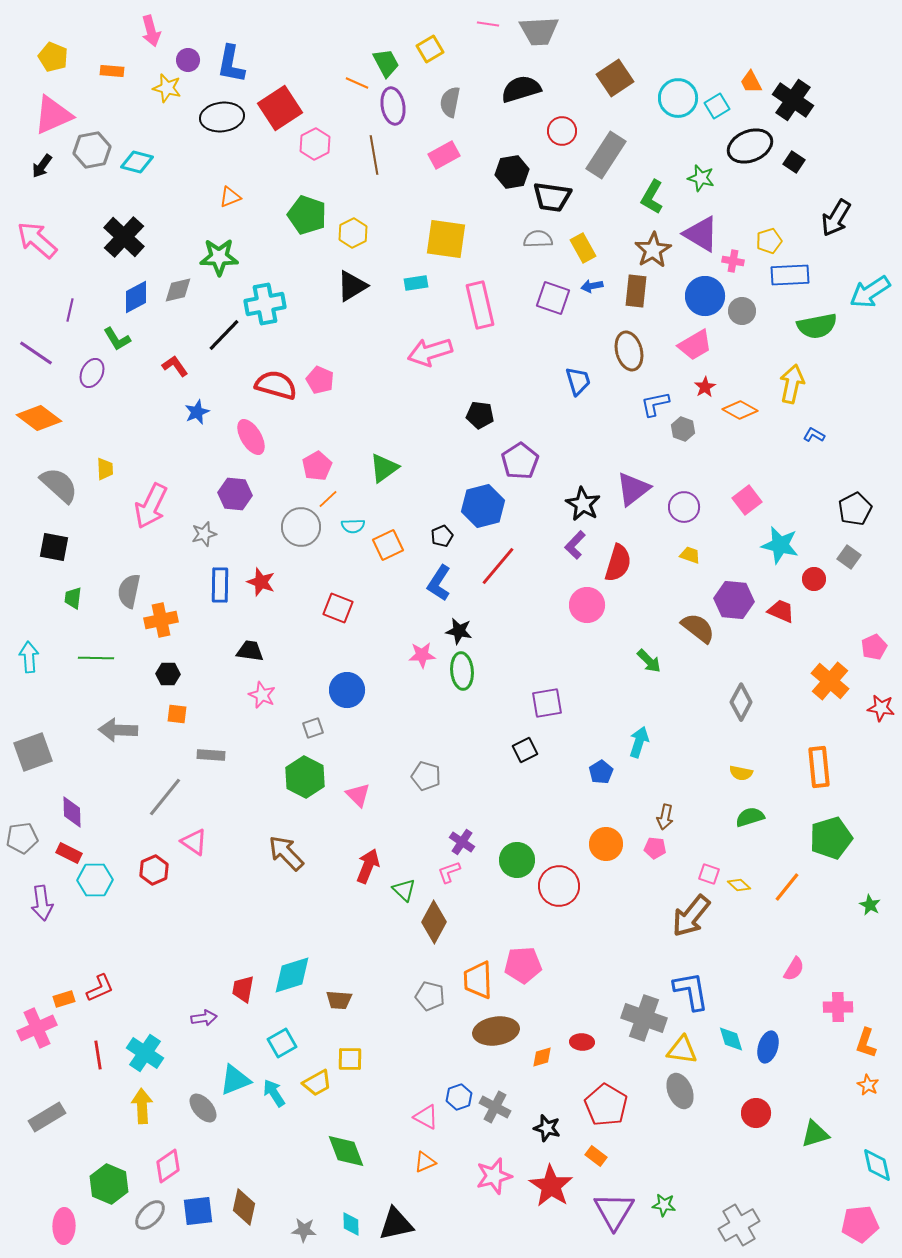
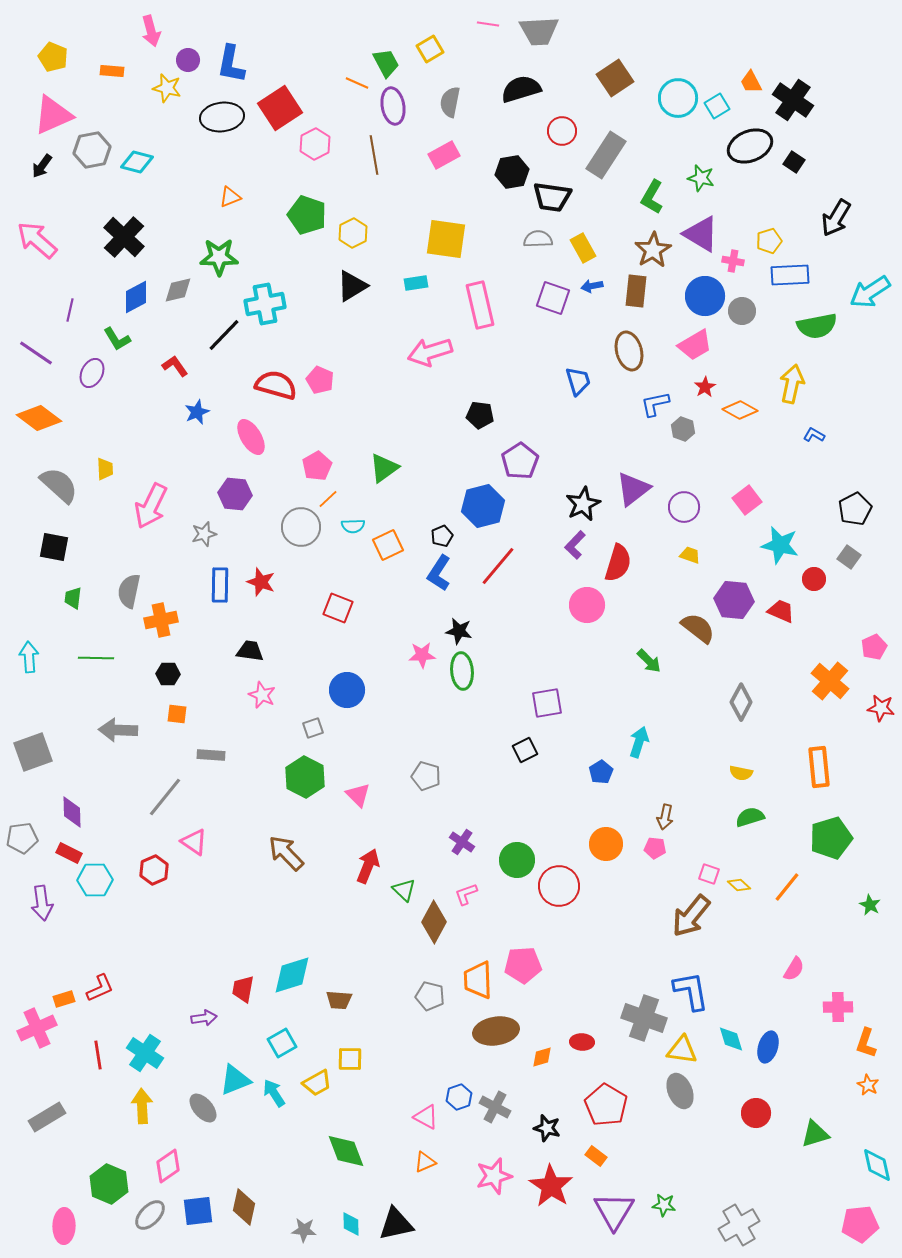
black star at (583, 504): rotated 16 degrees clockwise
blue L-shape at (439, 583): moved 10 px up
pink L-shape at (449, 872): moved 17 px right, 22 px down
